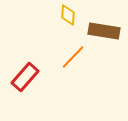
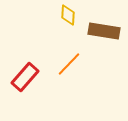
orange line: moved 4 px left, 7 px down
